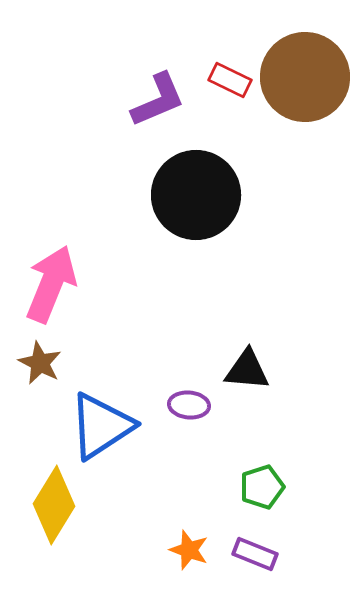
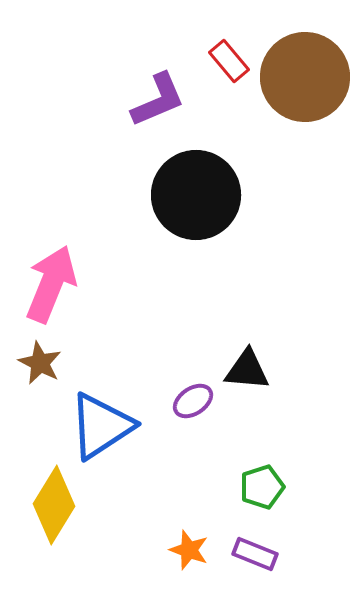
red rectangle: moved 1 px left, 19 px up; rotated 24 degrees clockwise
purple ellipse: moved 4 px right, 4 px up; rotated 39 degrees counterclockwise
